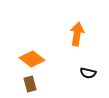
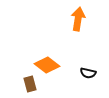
orange arrow: moved 1 px right, 15 px up
orange diamond: moved 15 px right, 6 px down
